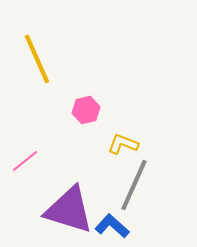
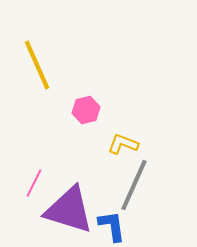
yellow line: moved 6 px down
pink line: moved 9 px right, 22 px down; rotated 24 degrees counterclockwise
blue L-shape: rotated 40 degrees clockwise
